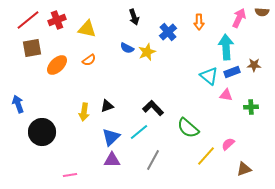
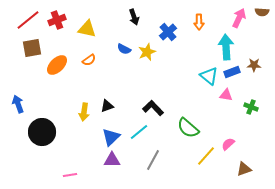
blue semicircle: moved 3 px left, 1 px down
green cross: rotated 24 degrees clockwise
